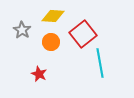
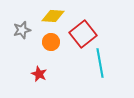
gray star: rotated 24 degrees clockwise
